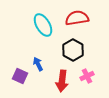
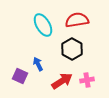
red semicircle: moved 2 px down
black hexagon: moved 1 px left, 1 px up
pink cross: moved 4 px down; rotated 16 degrees clockwise
red arrow: rotated 130 degrees counterclockwise
